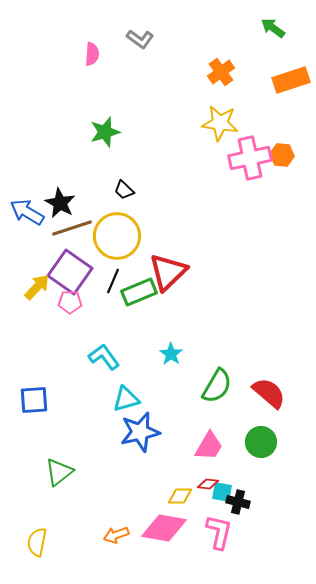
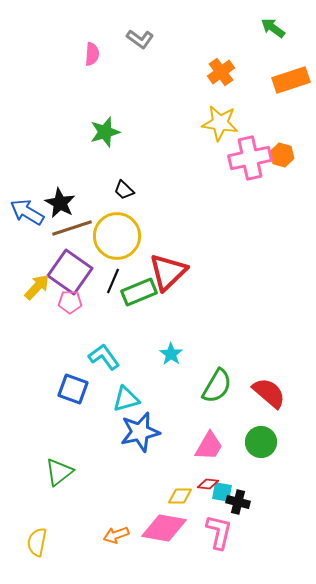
orange hexagon: rotated 10 degrees clockwise
blue square: moved 39 px right, 11 px up; rotated 24 degrees clockwise
